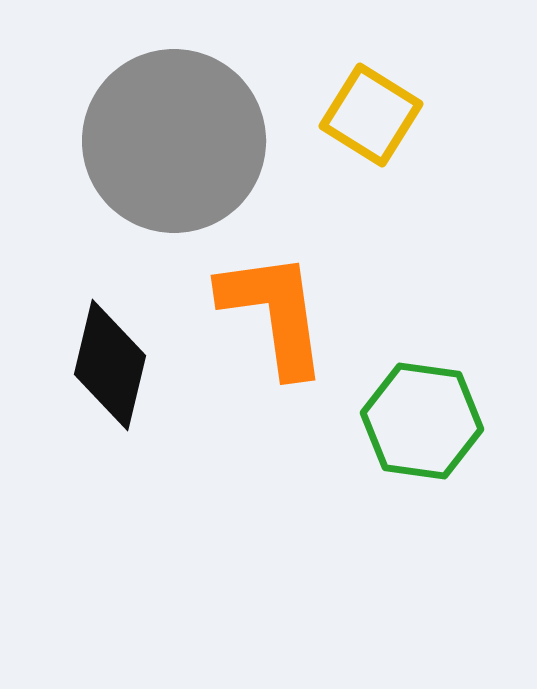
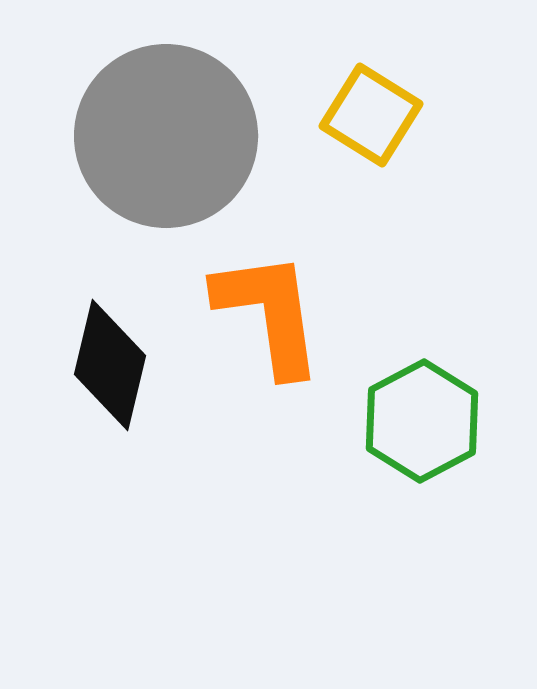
gray circle: moved 8 px left, 5 px up
orange L-shape: moved 5 px left
green hexagon: rotated 24 degrees clockwise
